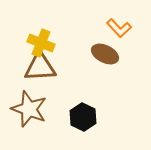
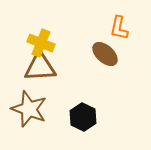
orange L-shape: rotated 55 degrees clockwise
brown ellipse: rotated 16 degrees clockwise
